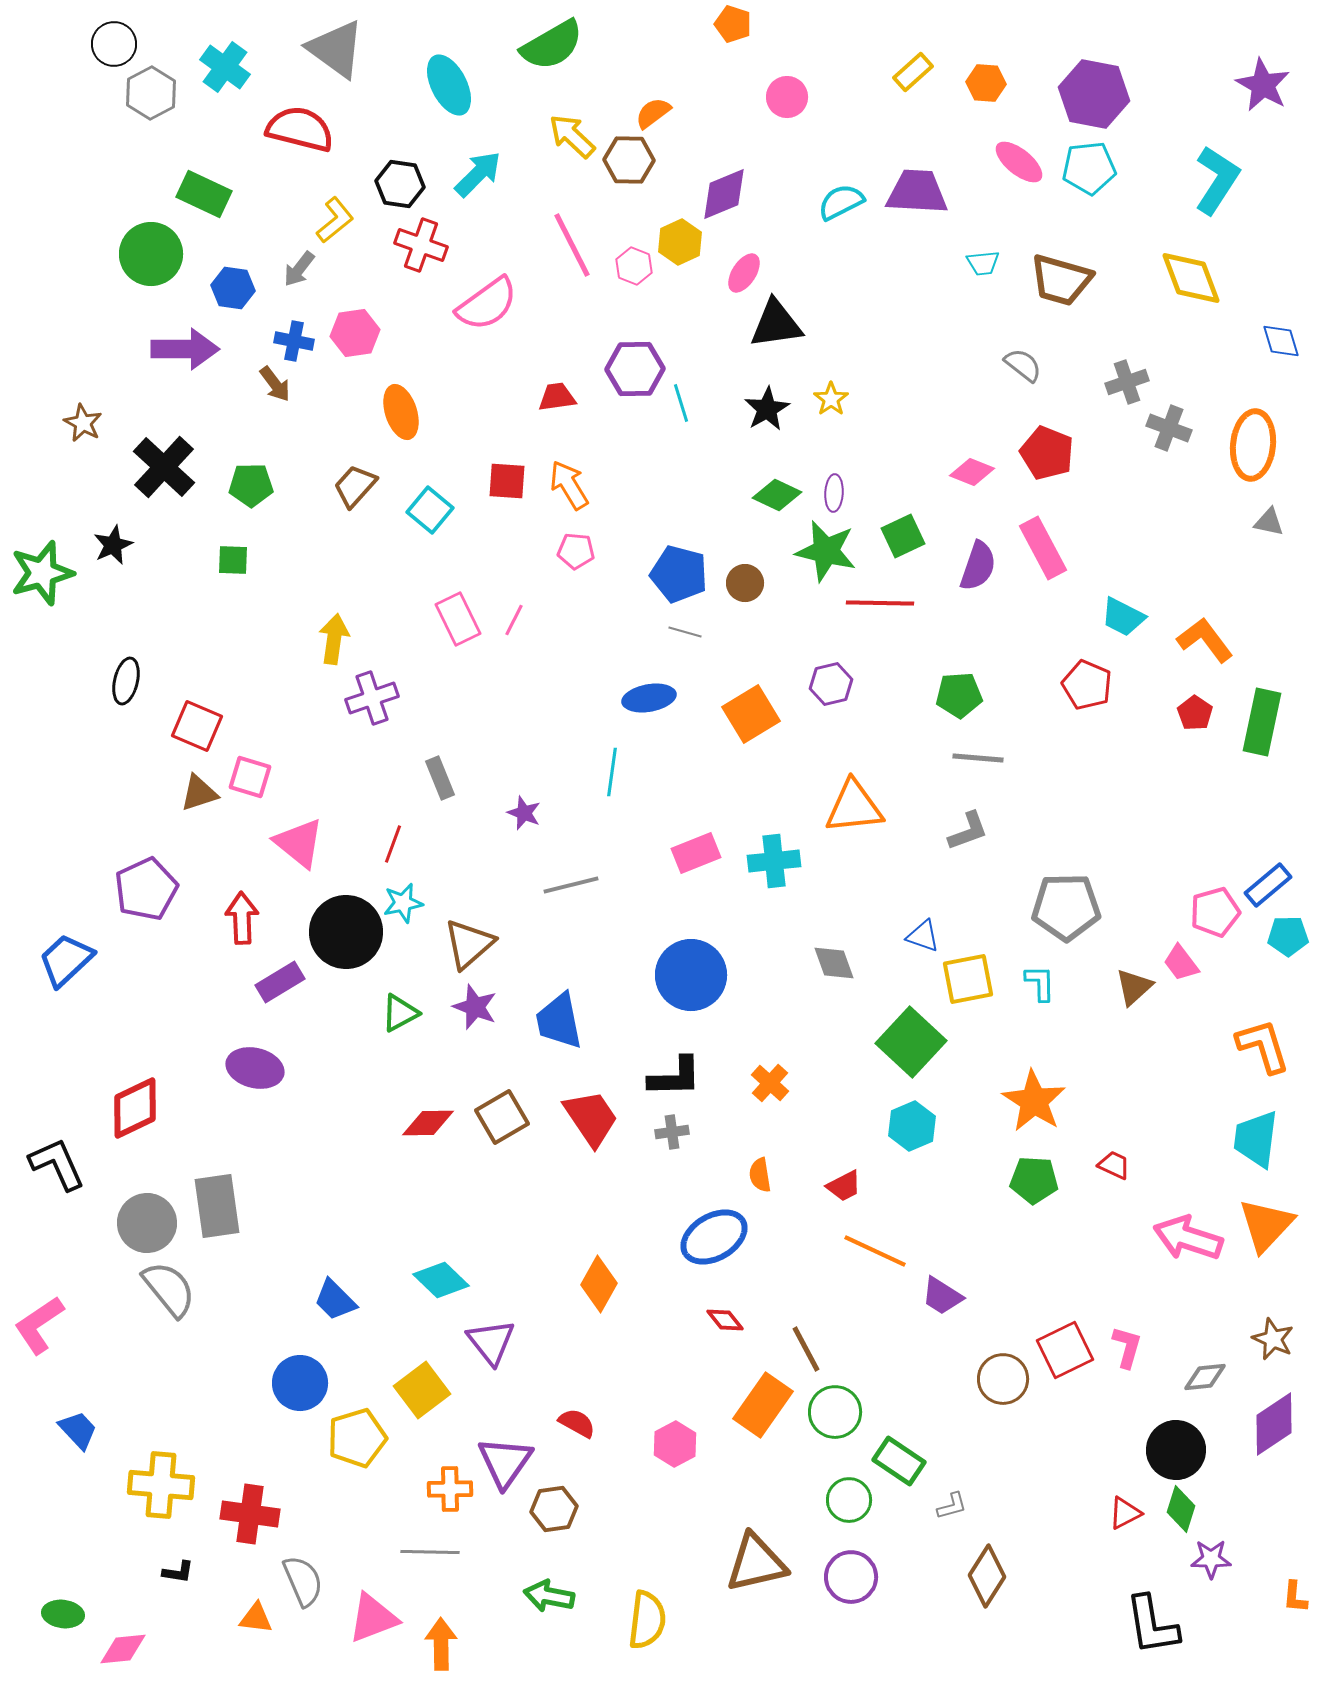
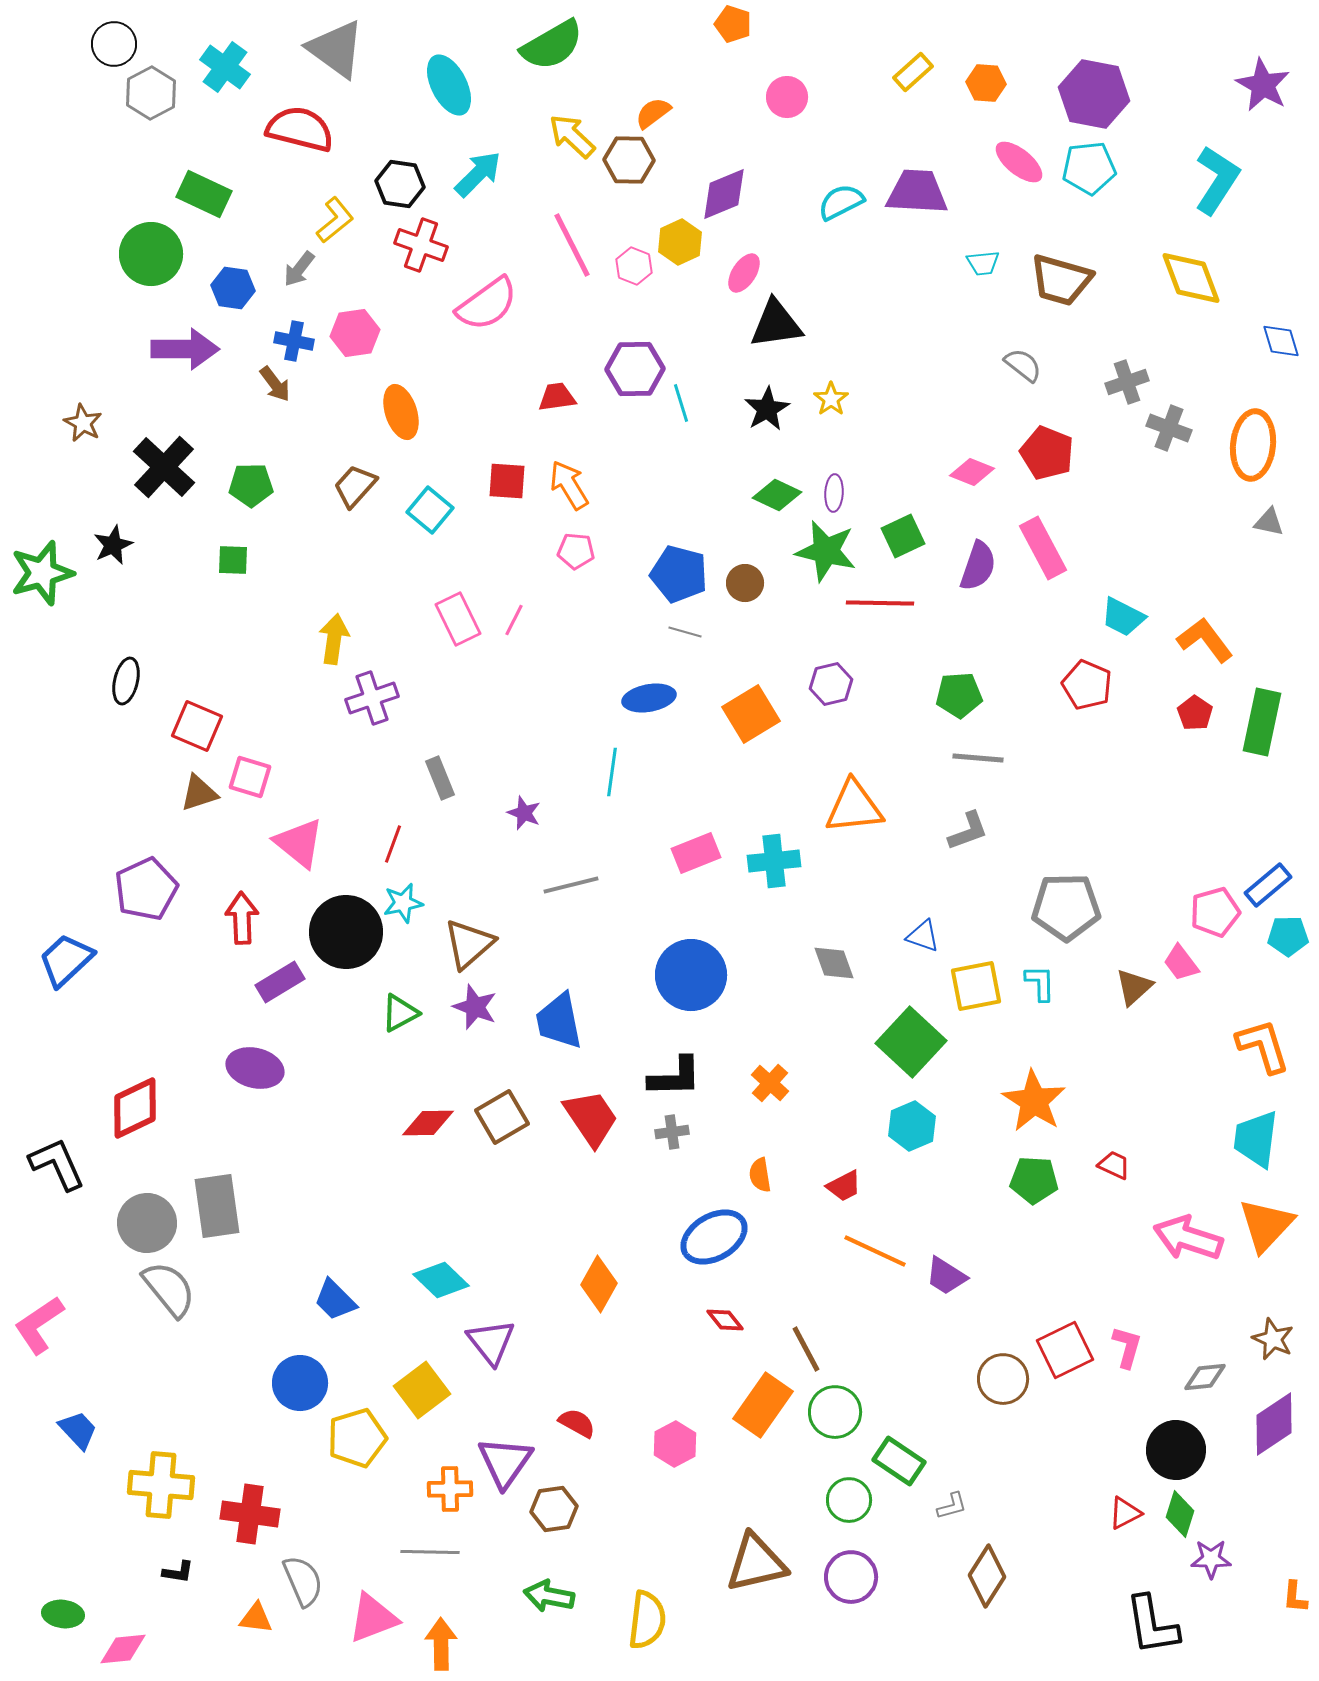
yellow square at (968, 979): moved 8 px right, 7 px down
purple trapezoid at (942, 1296): moved 4 px right, 20 px up
green diamond at (1181, 1509): moved 1 px left, 5 px down
